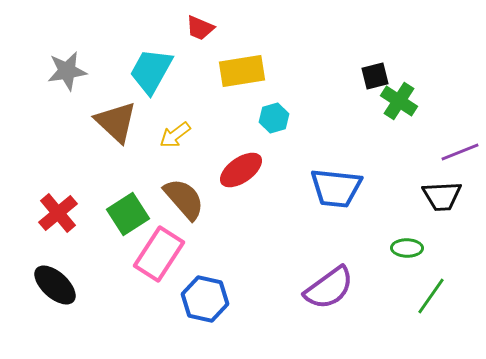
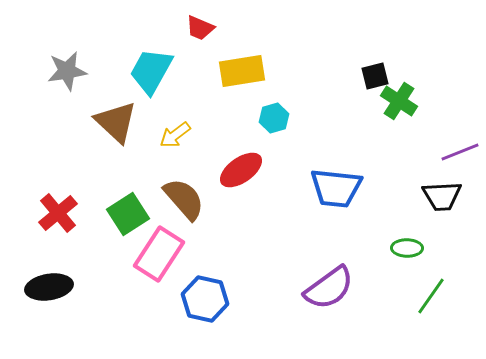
black ellipse: moved 6 px left, 2 px down; rotated 51 degrees counterclockwise
